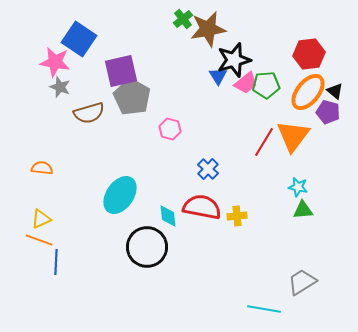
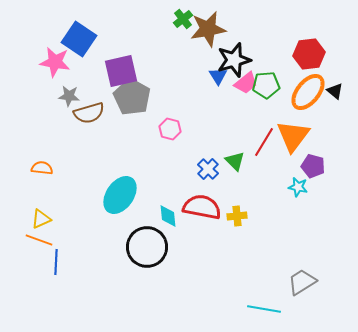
gray star: moved 9 px right, 9 px down; rotated 15 degrees counterclockwise
purple pentagon: moved 15 px left, 54 px down
green triangle: moved 68 px left, 49 px up; rotated 50 degrees clockwise
